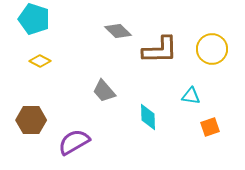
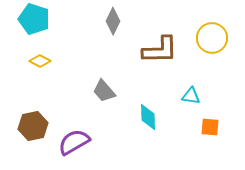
gray diamond: moved 5 px left, 10 px up; rotated 72 degrees clockwise
yellow circle: moved 11 px up
brown hexagon: moved 2 px right, 6 px down; rotated 12 degrees counterclockwise
orange square: rotated 24 degrees clockwise
